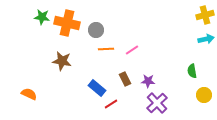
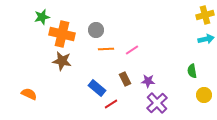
green star: rotated 21 degrees counterclockwise
orange cross: moved 5 px left, 11 px down
